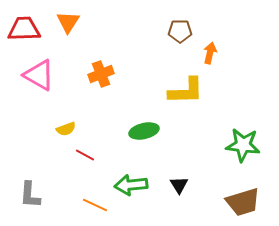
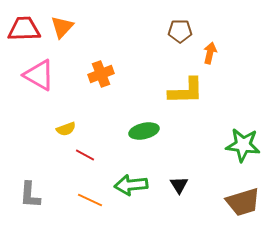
orange triangle: moved 6 px left, 5 px down; rotated 10 degrees clockwise
orange line: moved 5 px left, 5 px up
